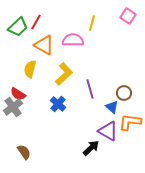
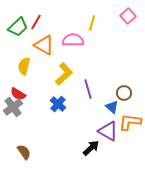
pink square: rotated 14 degrees clockwise
yellow semicircle: moved 6 px left, 3 px up
purple line: moved 2 px left
